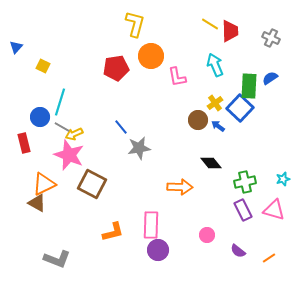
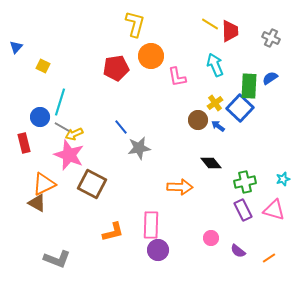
pink circle: moved 4 px right, 3 px down
